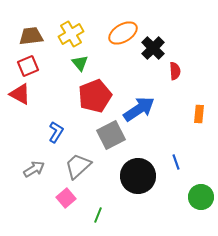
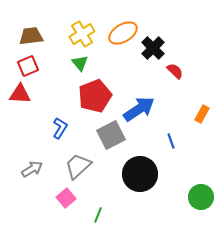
yellow cross: moved 11 px right
red semicircle: rotated 42 degrees counterclockwise
red triangle: rotated 25 degrees counterclockwise
orange rectangle: moved 3 px right; rotated 24 degrees clockwise
blue L-shape: moved 4 px right, 4 px up
blue line: moved 5 px left, 21 px up
gray arrow: moved 2 px left
black circle: moved 2 px right, 2 px up
